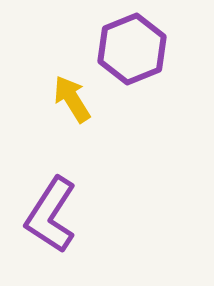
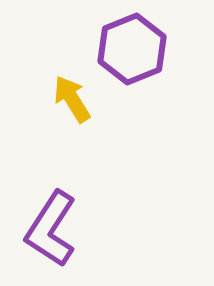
purple L-shape: moved 14 px down
